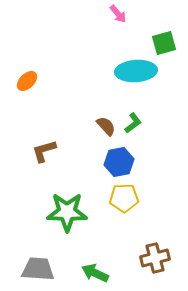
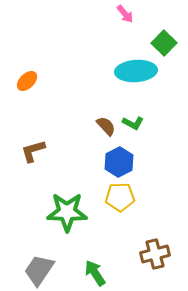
pink arrow: moved 7 px right
green square: rotated 30 degrees counterclockwise
green L-shape: rotated 65 degrees clockwise
brown L-shape: moved 11 px left
blue hexagon: rotated 16 degrees counterclockwise
yellow pentagon: moved 4 px left, 1 px up
brown cross: moved 4 px up
gray trapezoid: moved 1 px right, 1 px down; rotated 60 degrees counterclockwise
green arrow: rotated 32 degrees clockwise
